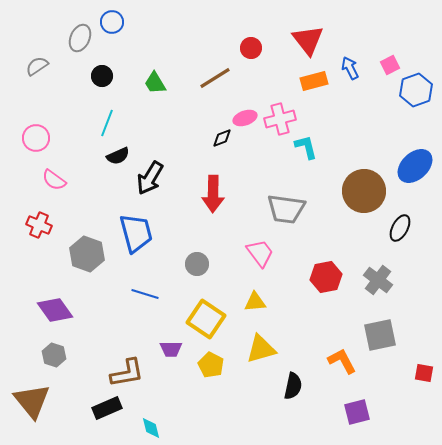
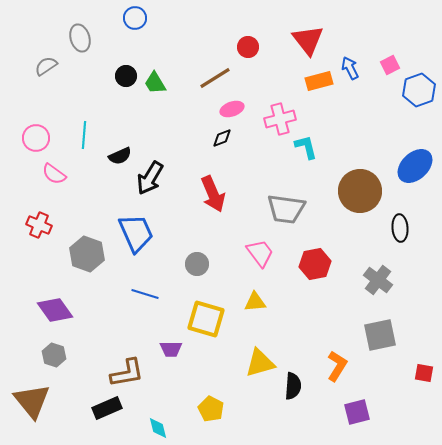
blue circle at (112, 22): moved 23 px right, 4 px up
gray ellipse at (80, 38): rotated 40 degrees counterclockwise
red circle at (251, 48): moved 3 px left, 1 px up
gray semicircle at (37, 66): moved 9 px right
black circle at (102, 76): moved 24 px right
orange rectangle at (314, 81): moved 5 px right
blue hexagon at (416, 90): moved 3 px right
pink ellipse at (245, 118): moved 13 px left, 9 px up
cyan line at (107, 123): moved 23 px left, 12 px down; rotated 16 degrees counterclockwise
black semicircle at (118, 156): moved 2 px right
pink semicircle at (54, 180): moved 6 px up
brown circle at (364, 191): moved 4 px left
red arrow at (213, 194): rotated 24 degrees counterclockwise
black ellipse at (400, 228): rotated 32 degrees counterclockwise
blue trapezoid at (136, 233): rotated 9 degrees counterclockwise
red hexagon at (326, 277): moved 11 px left, 13 px up
yellow square at (206, 319): rotated 18 degrees counterclockwise
yellow triangle at (261, 349): moved 1 px left, 14 px down
orange L-shape at (342, 361): moved 5 px left, 5 px down; rotated 60 degrees clockwise
yellow pentagon at (211, 365): moved 44 px down
black semicircle at (293, 386): rotated 8 degrees counterclockwise
cyan diamond at (151, 428): moved 7 px right
